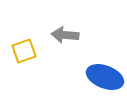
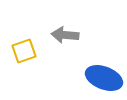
blue ellipse: moved 1 px left, 1 px down
